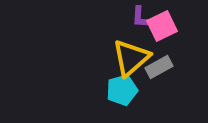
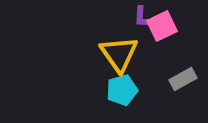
purple L-shape: moved 2 px right
yellow triangle: moved 12 px left, 4 px up; rotated 24 degrees counterclockwise
gray rectangle: moved 24 px right, 12 px down
